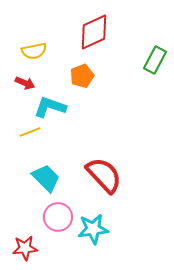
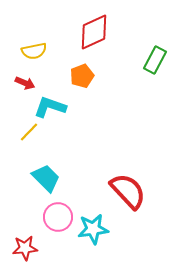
yellow line: moved 1 px left; rotated 25 degrees counterclockwise
red semicircle: moved 24 px right, 16 px down
